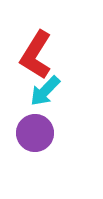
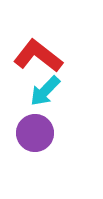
red L-shape: moved 2 px right, 1 px down; rotated 96 degrees clockwise
